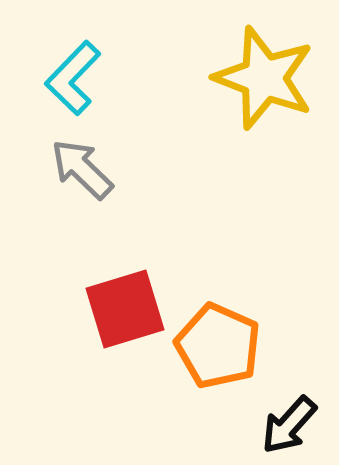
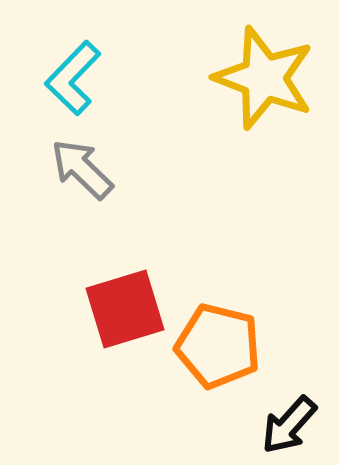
orange pentagon: rotated 10 degrees counterclockwise
